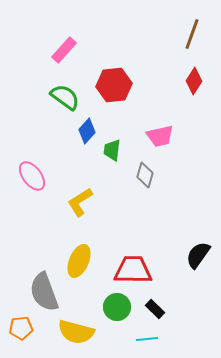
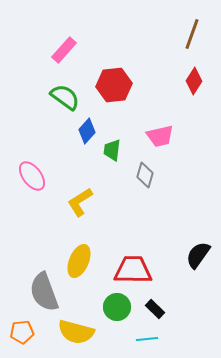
orange pentagon: moved 1 px right, 4 px down
